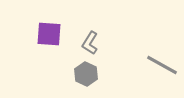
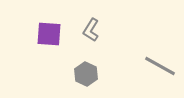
gray L-shape: moved 1 px right, 13 px up
gray line: moved 2 px left, 1 px down
